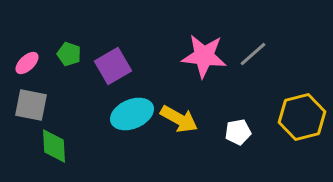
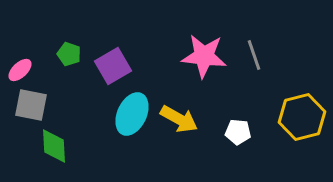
gray line: moved 1 px right, 1 px down; rotated 68 degrees counterclockwise
pink ellipse: moved 7 px left, 7 px down
cyan ellipse: rotated 42 degrees counterclockwise
white pentagon: rotated 15 degrees clockwise
